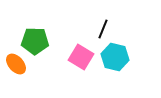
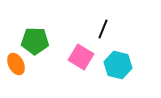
cyan hexagon: moved 3 px right, 8 px down
orange ellipse: rotated 15 degrees clockwise
